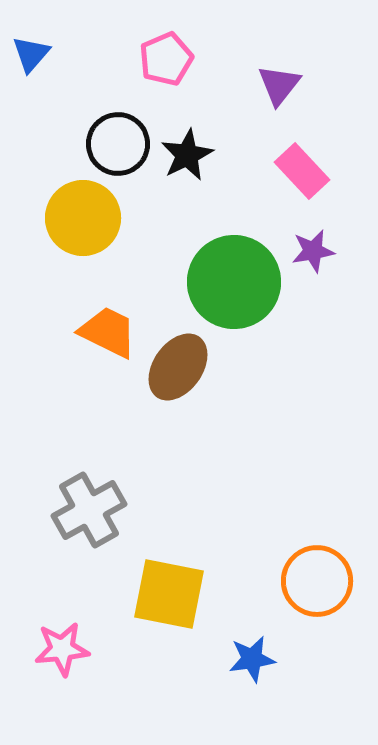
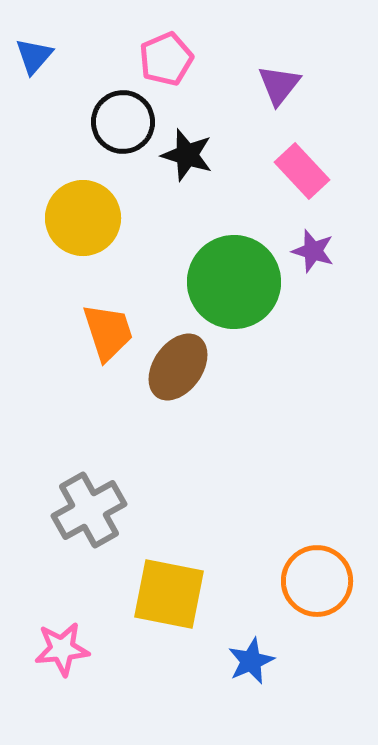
blue triangle: moved 3 px right, 2 px down
black circle: moved 5 px right, 22 px up
black star: rotated 28 degrees counterclockwise
purple star: rotated 27 degrees clockwise
orange trapezoid: rotated 46 degrees clockwise
blue star: moved 1 px left, 2 px down; rotated 15 degrees counterclockwise
